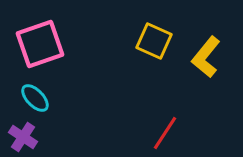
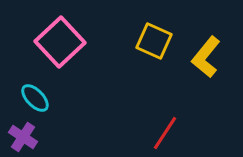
pink square: moved 20 px right, 2 px up; rotated 24 degrees counterclockwise
